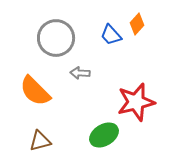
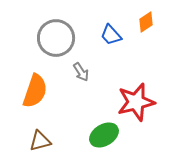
orange diamond: moved 9 px right, 2 px up; rotated 15 degrees clockwise
gray arrow: moved 1 px right, 1 px up; rotated 126 degrees counterclockwise
orange semicircle: rotated 116 degrees counterclockwise
